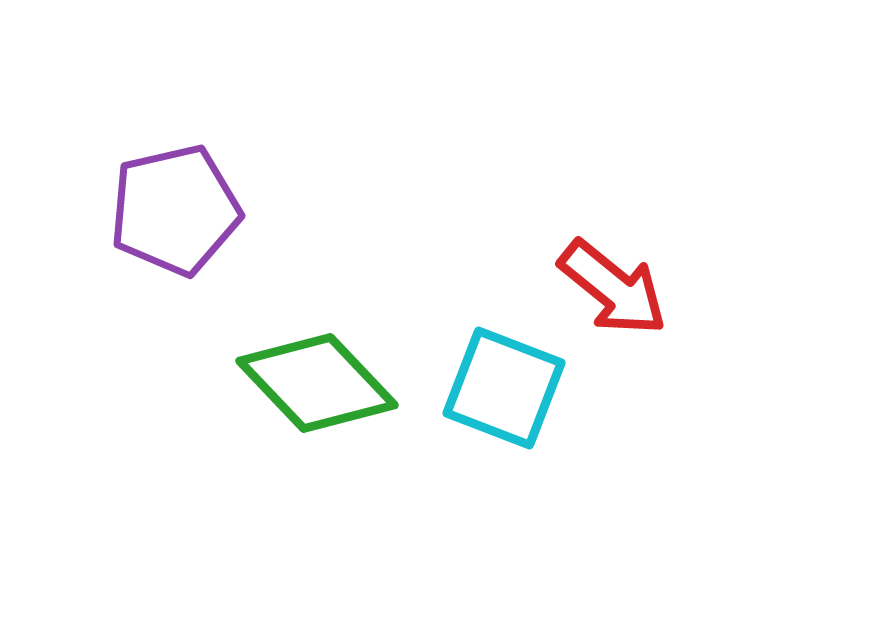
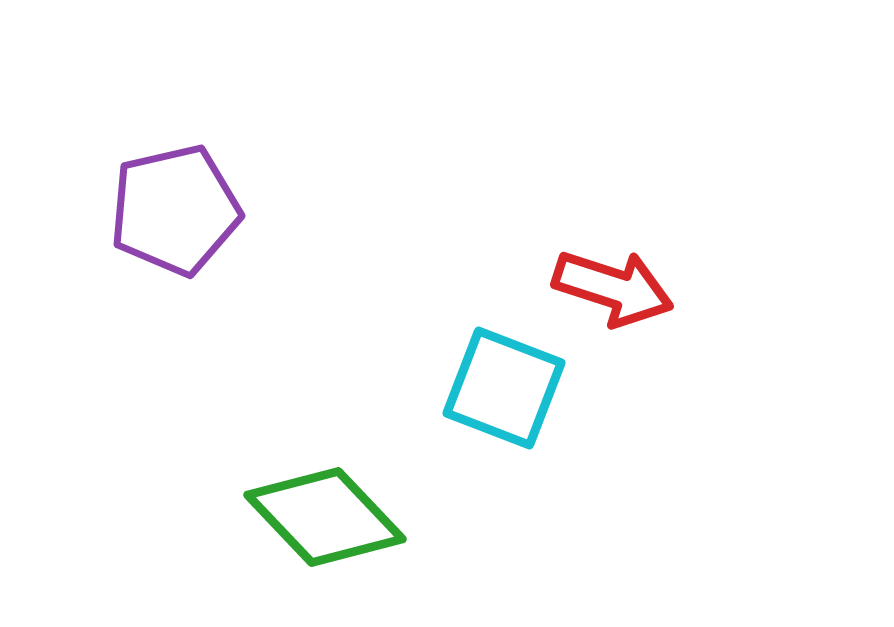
red arrow: rotated 21 degrees counterclockwise
green diamond: moved 8 px right, 134 px down
